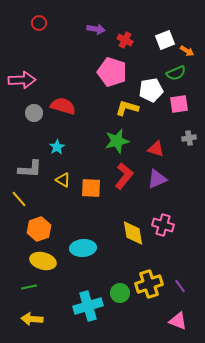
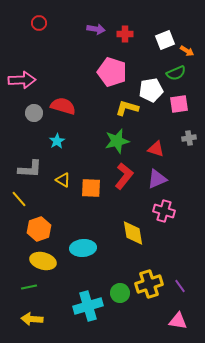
red cross: moved 6 px up; rotated 28 degrees counterclockwise
cyan star: moved 6 px up
pink cross: moved 1 px right, 14 px up
pink triangle: rotated 12 degrees counterclockwise
